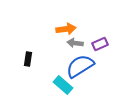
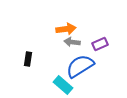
gray arrow: moved 3 px left, 1 px up
